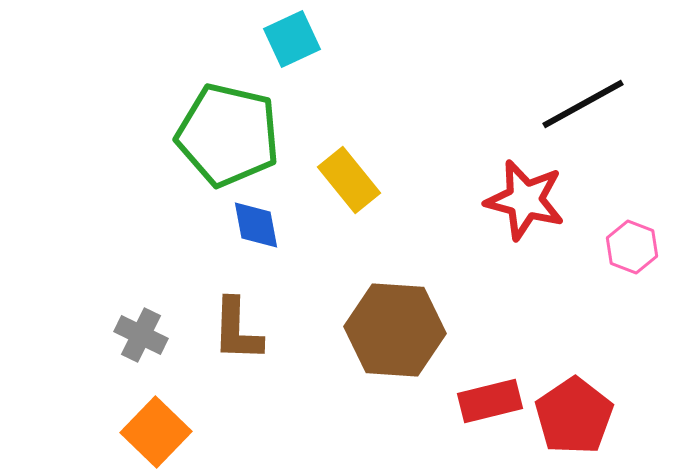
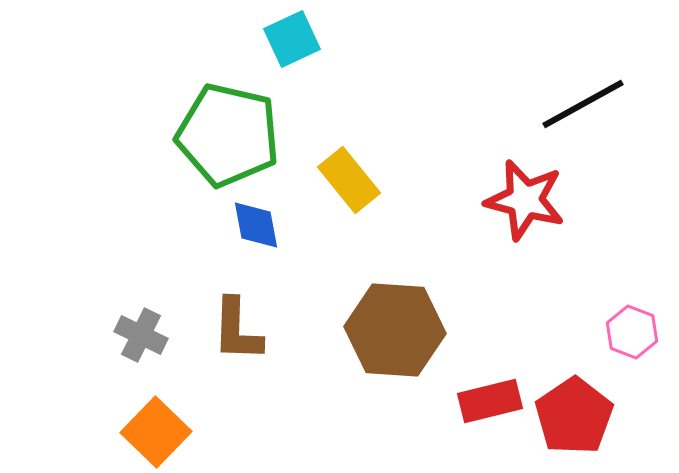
pink hexagon: moved 85 px down
